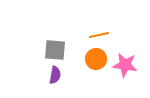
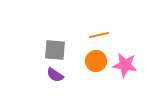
orange circle: moved 2 px down
purple semicircle: rotated 114 degrees clockwise
